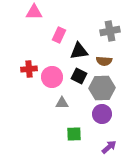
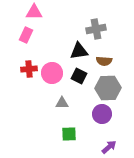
gray cross: moved 14 px left, 2 px up
pink rectangle: moved 33 px left
pink circle: moved 4 px up
gray hexagon: moved 6 px right
green square: moved 5 px left
